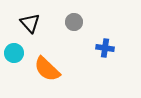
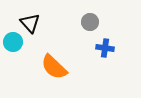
gray circle: moved 16 px right
cyan circle: moved 1 px left, 11 px up
orange semicircle: moved 7 px right, 2 px up
